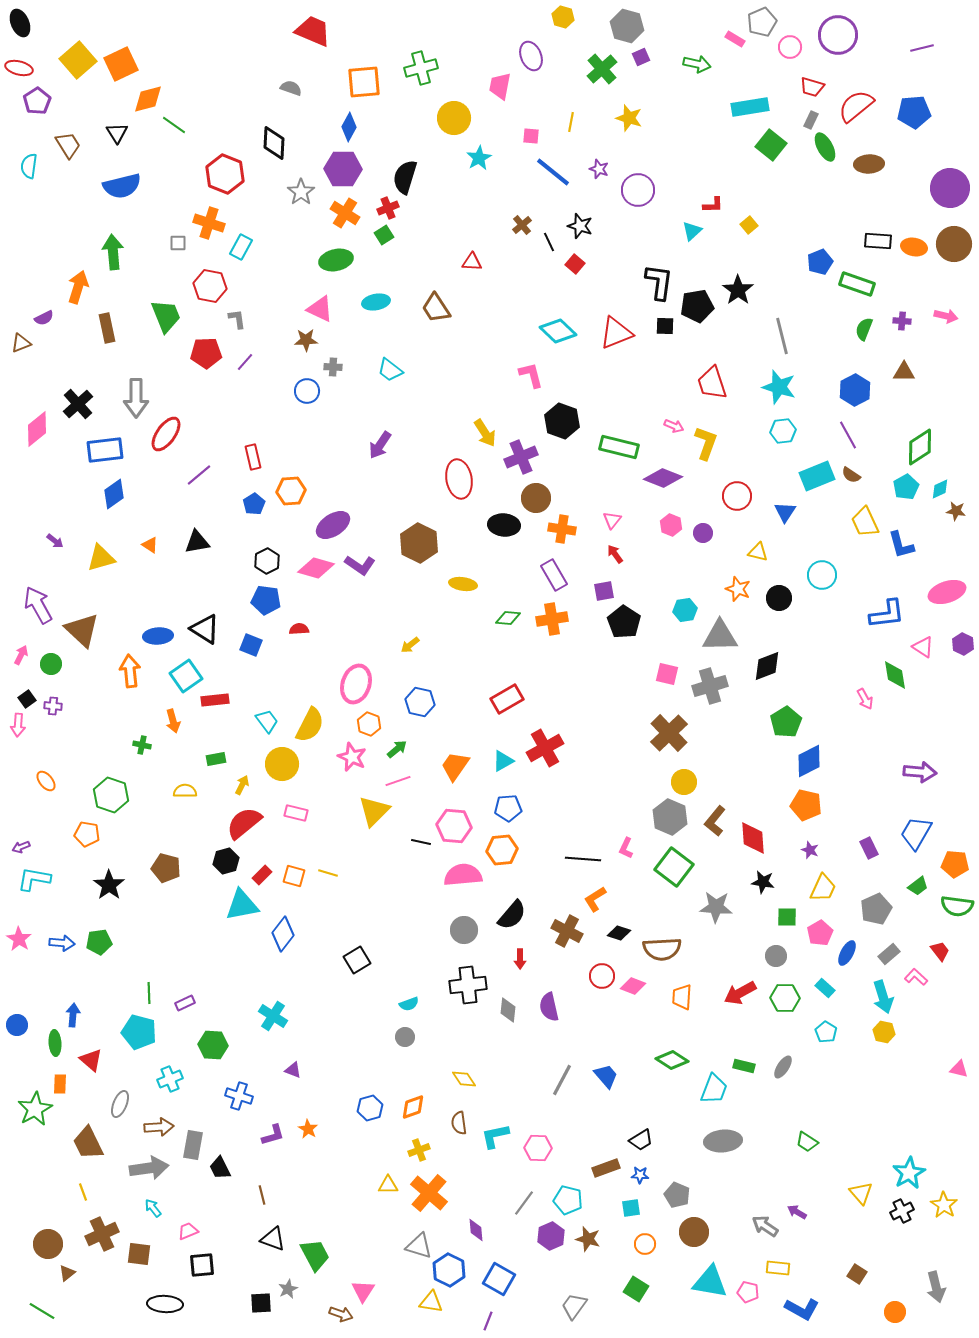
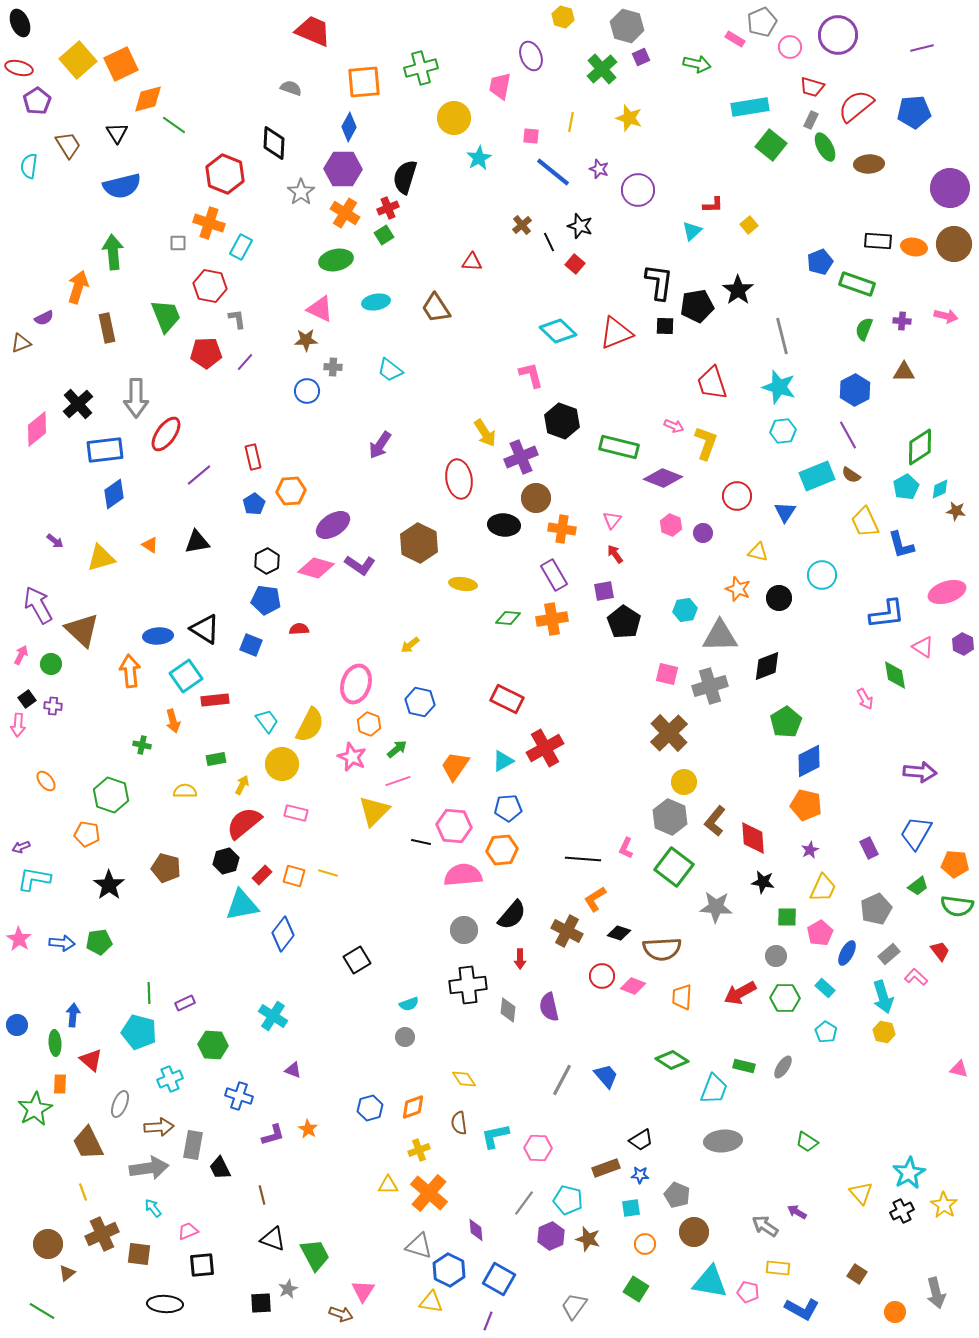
red rectangle at (507, 699): rotated 56 degrees clockwise
purple star at (810, 850): rotated 24 degrees clockwise
gray arrow at (936, 1287): moved 6 px down
